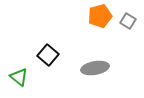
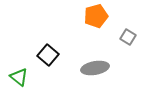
orange pentagon: moved 4 px left
gray square: moved 16 px down
